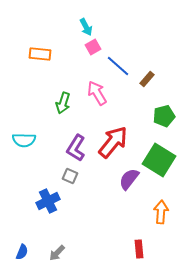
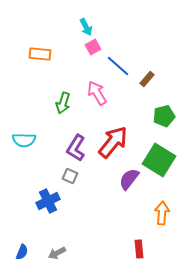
orange arrow: moved 1 px right, 1 px down
gray arrow: rotated 18 degrees clockwise
